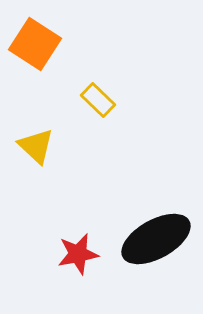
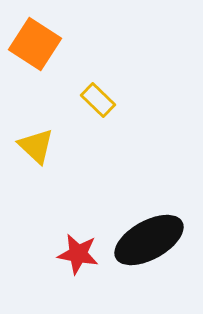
black ellipse: moved 7 px left, 1 px down
red star: rotated 21 degrees clockwise
